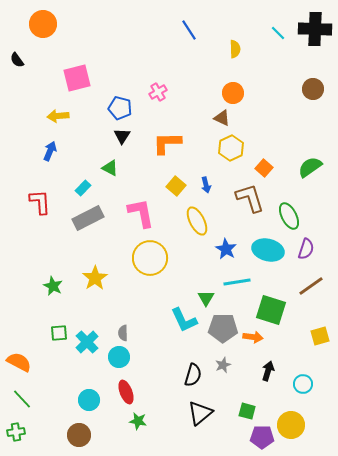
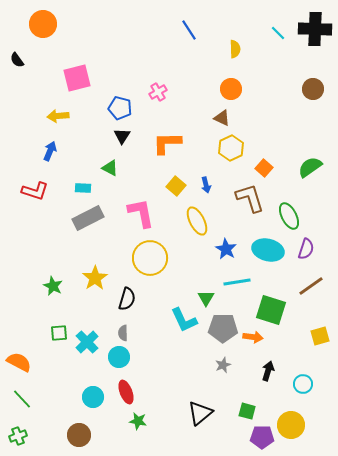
orange circle at (233, 93): moved 2 px left, 4 px up
cyan rectangle at (83, 188): rotated 49 degrees clockwise
red L-shape at (40, 202): moved 5 px left, 11 px up; rotated 112 degrees clockwise
black semicircle at (193, 375): moved 66 px left, 76 px up
cyan circle at (89, 400): moved 4 px right, 3 px up
green cross at (16, 432): moved 2 px right, 4 px down; rotated 12 degrees counterclockwise
